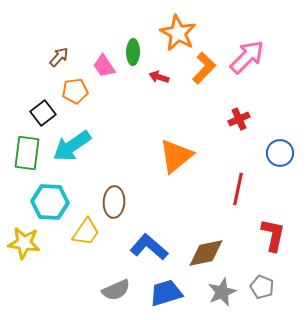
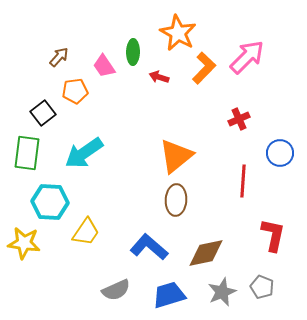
cyan arrow: moved 12 px right, 7 px down
red line: moved 5 px right, 8 px up; rotated 8 degrees counterclockwise
brown ellipse: moved 62 px right, 2 px up
blue trapezoid: moved 3 px right, 2 px down
